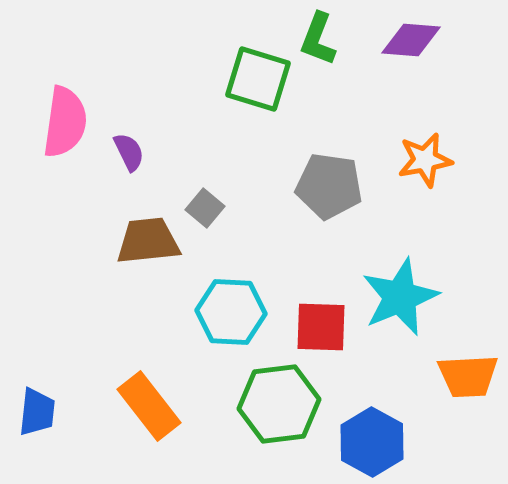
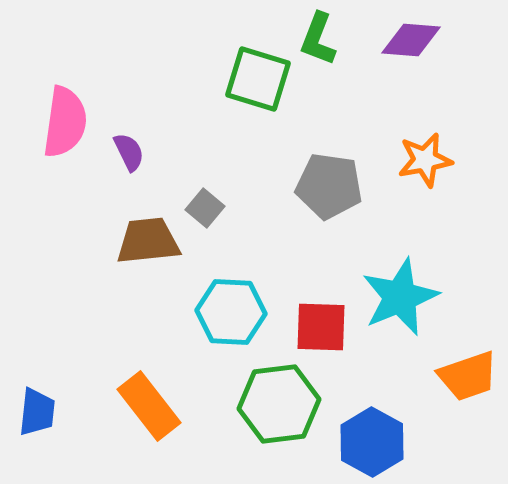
orange trapezoid: rotated 16 degrees counterclockwise
